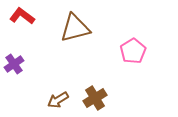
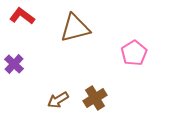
pink pentagon: moved 1 px right, 2 px down
purple cross: rotated 12 degrees counterclockwise
